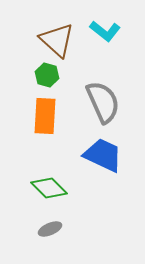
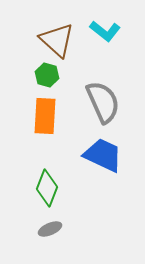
green diamond: moved 2 px left; rotated 66 degrees clockwise
